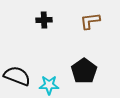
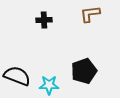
brown L-shape: moved 7 px up
black pentagon: rotated 15 degrees clockwise
